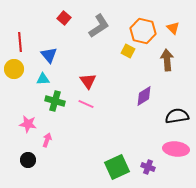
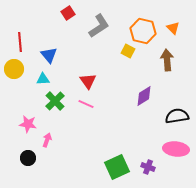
red square: moved 4 px right, 5 px up; rotated 16 degrees clockwise
green cross: rotated 30 degrees clockwise
black circle: moved 2 px up
